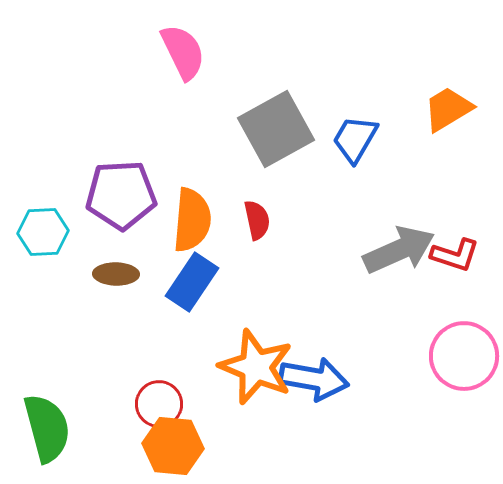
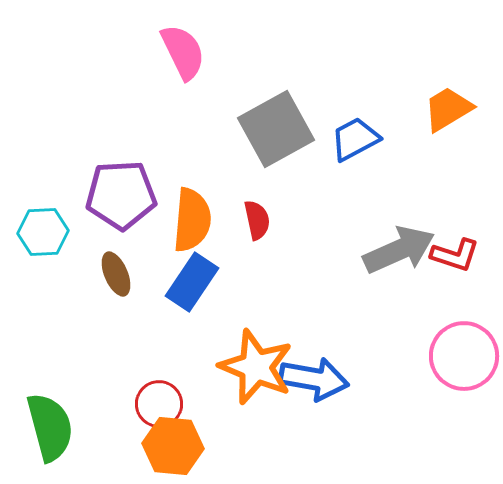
blue trapezoid: rotated 32 degrees clockwise
brown ellipse: rotated 66 degrees clockwise
green semicircle: moved 3 px right, 1 px up
